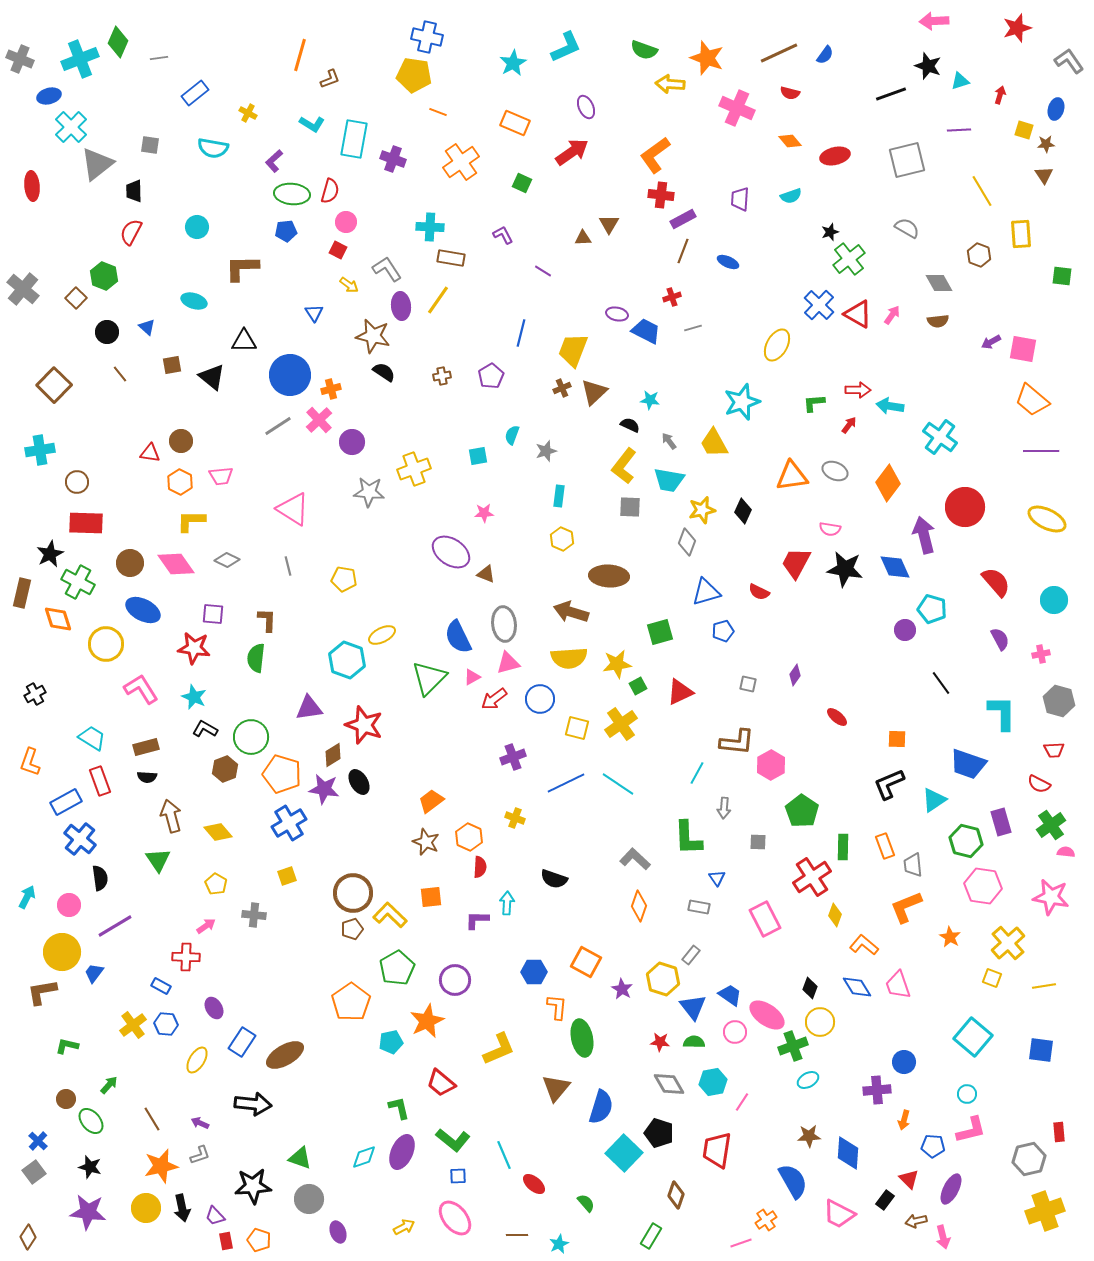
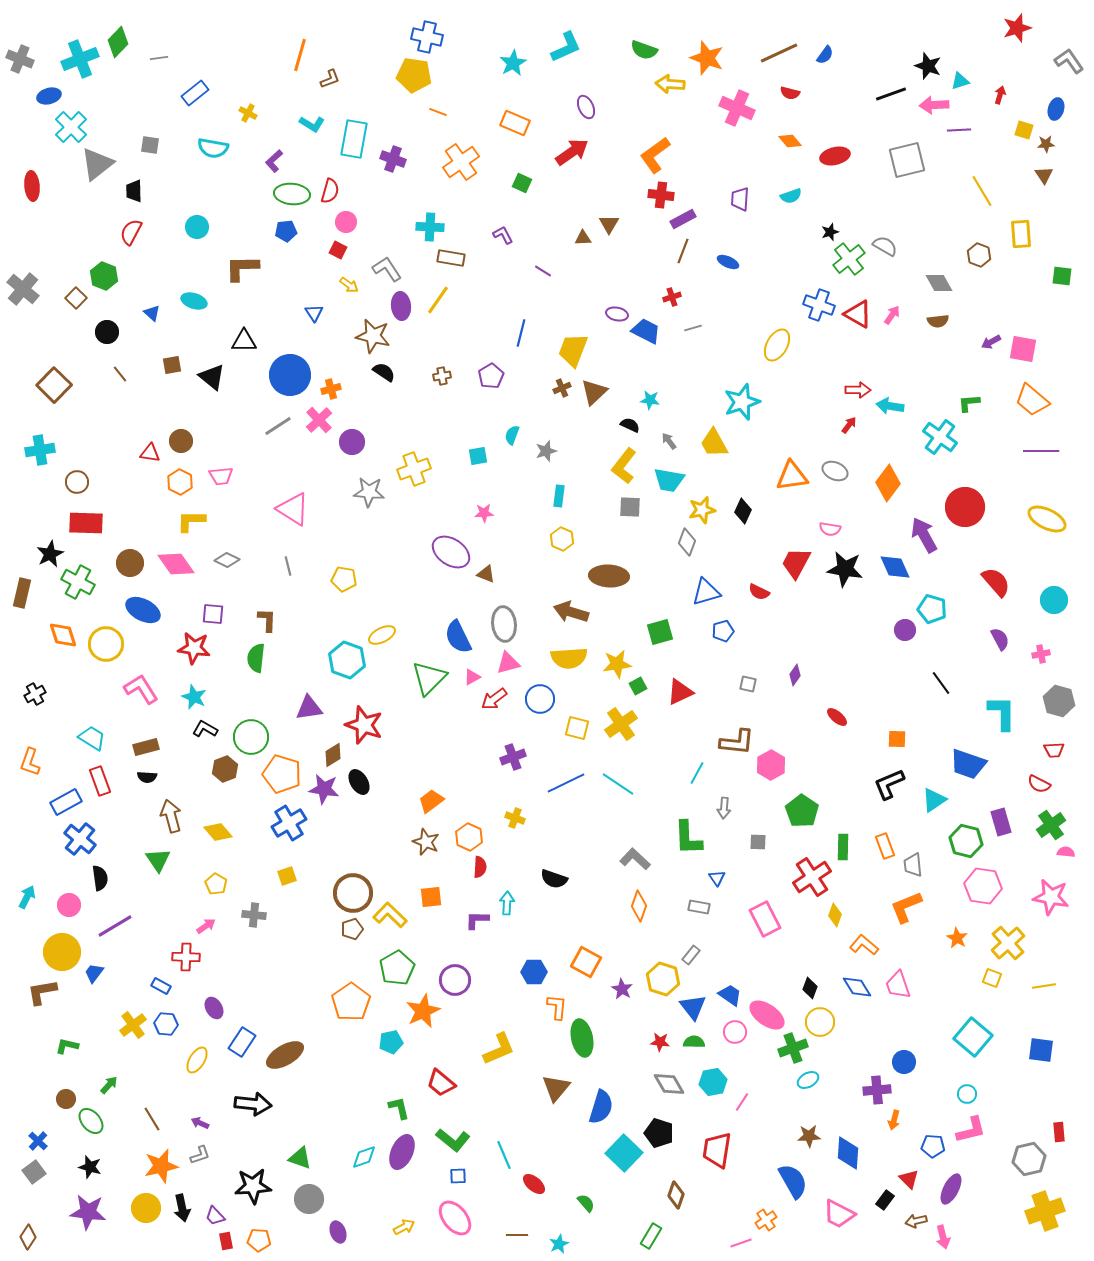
pink arrow at (934, 21): moved 84 px down
green diamond at (118, 42): rotated 20 degrees clockwise
gray semicircle at (907, 228): moved 22 px left, 18 px down
blue cross at (819, 305): rotated 24 degrees counterclockwise
blue triangle at (147, 327): moved 5 px right, 14 px up
green L-shape at (814, 403): moved 155 px right
purple arrow at (924, 535): rotated 15 degrees counterclockwise
orange diamond at (58, 619): moved 5 px right, 16 px down
orange star at (950, 937): moved 7 px right, 1 px down
orange star at (427, 1021): moved 4 px left, 10 px up
green cross at (793, 1046): moved 2 px down
orange arrow at (904, 1120): moved 10 px left
orange pentagon at (259, 1240): rotated 15 degrees counterclockwise
